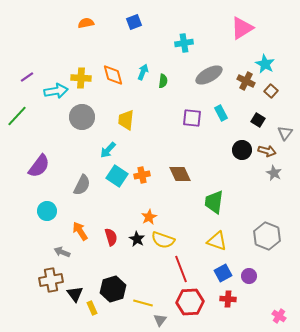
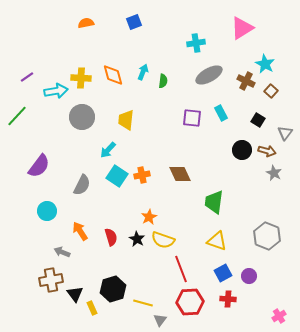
cyan cross at (184, 43): moved 12 px right
pink cross at (279, 316): rotated 24 degrees clockwise
